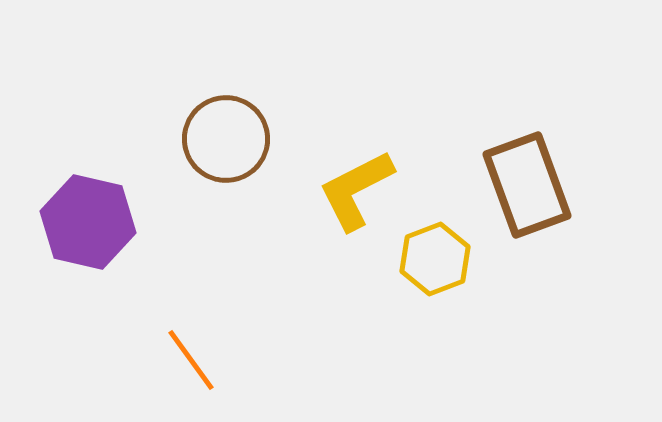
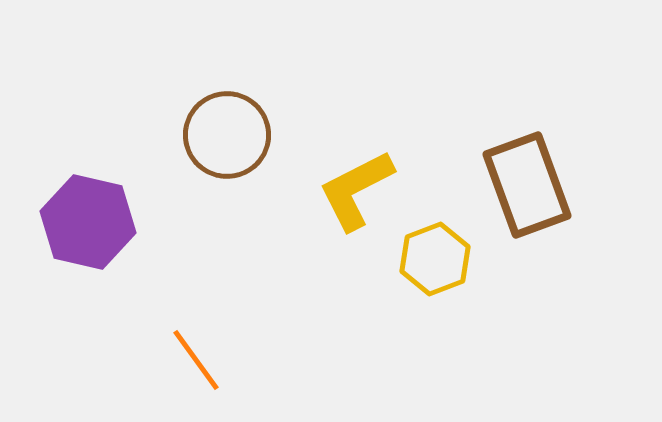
brown circle: moved 1 px right, 4 px up
orange line: moved 5 px right
